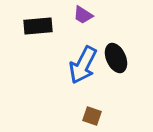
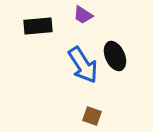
black ellipse: moved 1 px left, 2 px up
blue arrow: rotated 60 degrees counterclockwise
